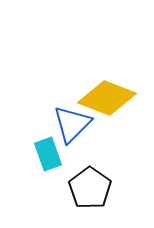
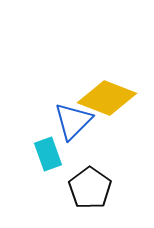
blue triangle: moved 1 px right, 3 px up
